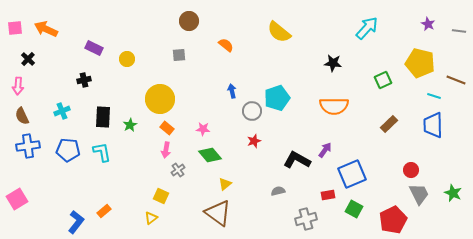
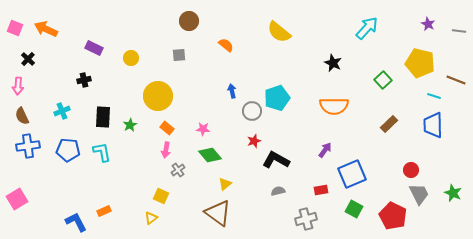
pink square at (15, 28): rotated 28 degrees clockwise
yellow circle at (127, 59): moved 4 px right, 1 px up
black star at (333, 63): rotated 18 degrees clockwise
green square at (383, 80): rotated 18 degrees counterclockwise
yellow circle at (160, 99): moved 2 px left, 3 px up
black L-shape at (297, 160): moved 21 px left
red rectangle at (328, 195): moved 7 px left, 5 px up
orange rectangle at (104, 211): rotated 16 degrees clockwise
red pentagon at (393, 220): moved 4 px up; rotated 20 degrees counterclockwise
blue L-shape at (76, 222): rotated 65 degrees counterclockwise
